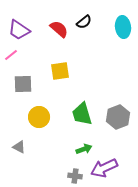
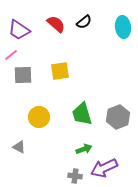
red semicircle: moved 3 px left, 5 px up
gray square: moved 9 px up
